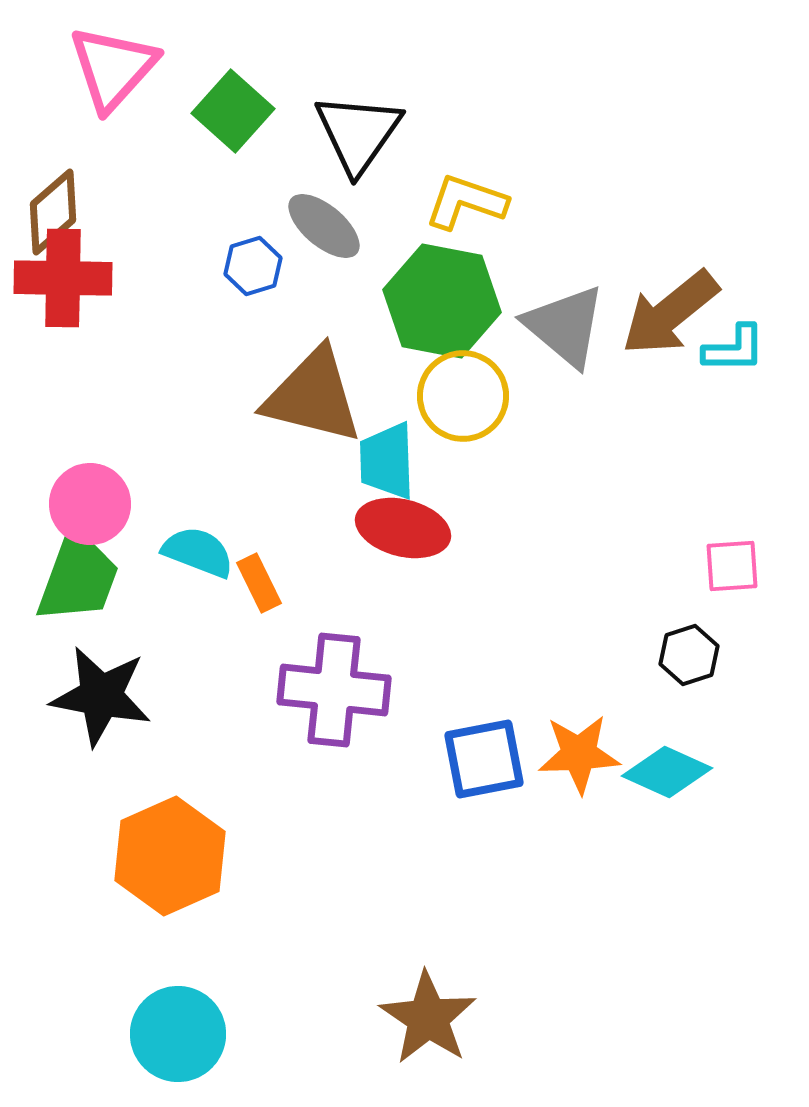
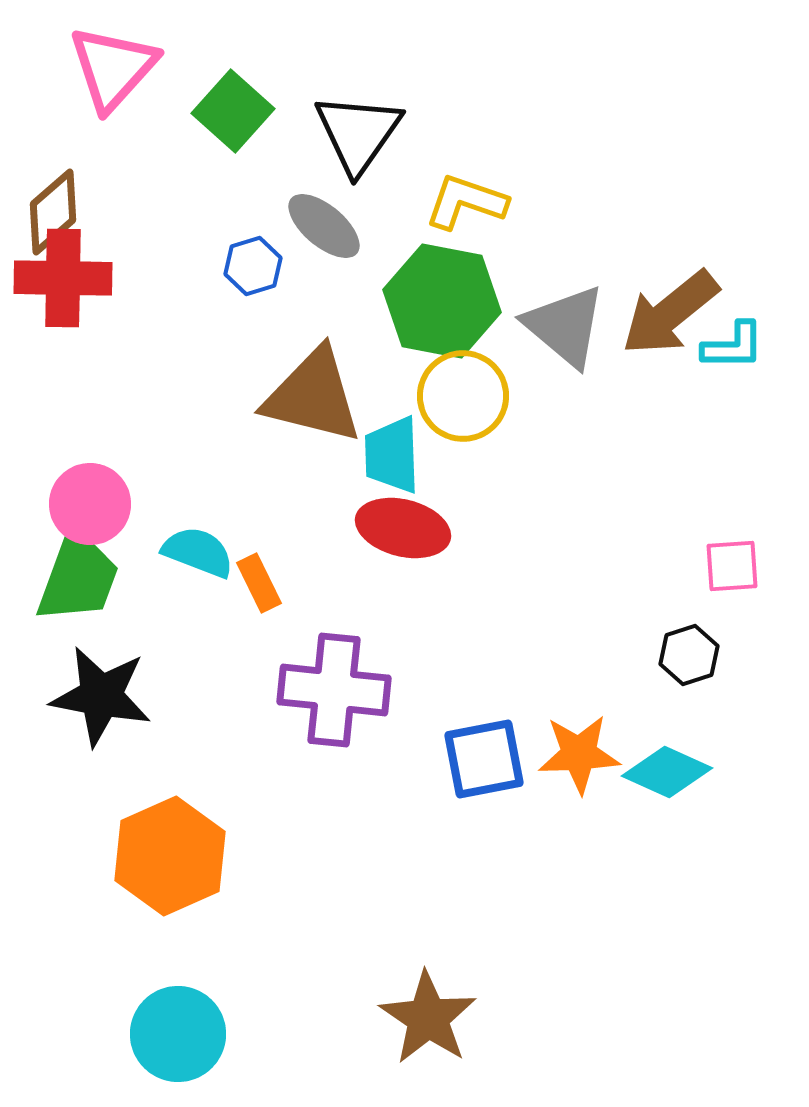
cyan L-shape: moved 1 px left, 3 px up
cyan trapezoid: moved 5 px right, 6 px up
